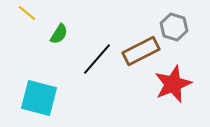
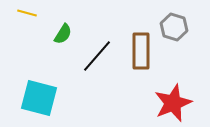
yellow line: rotated 24 degrees counterclockwise
green semicircle: moved 4 px right
brown rectangle: rotated 63 degrees counterclockwise
black line: moved 3 px up
red star: moved 19 px down
